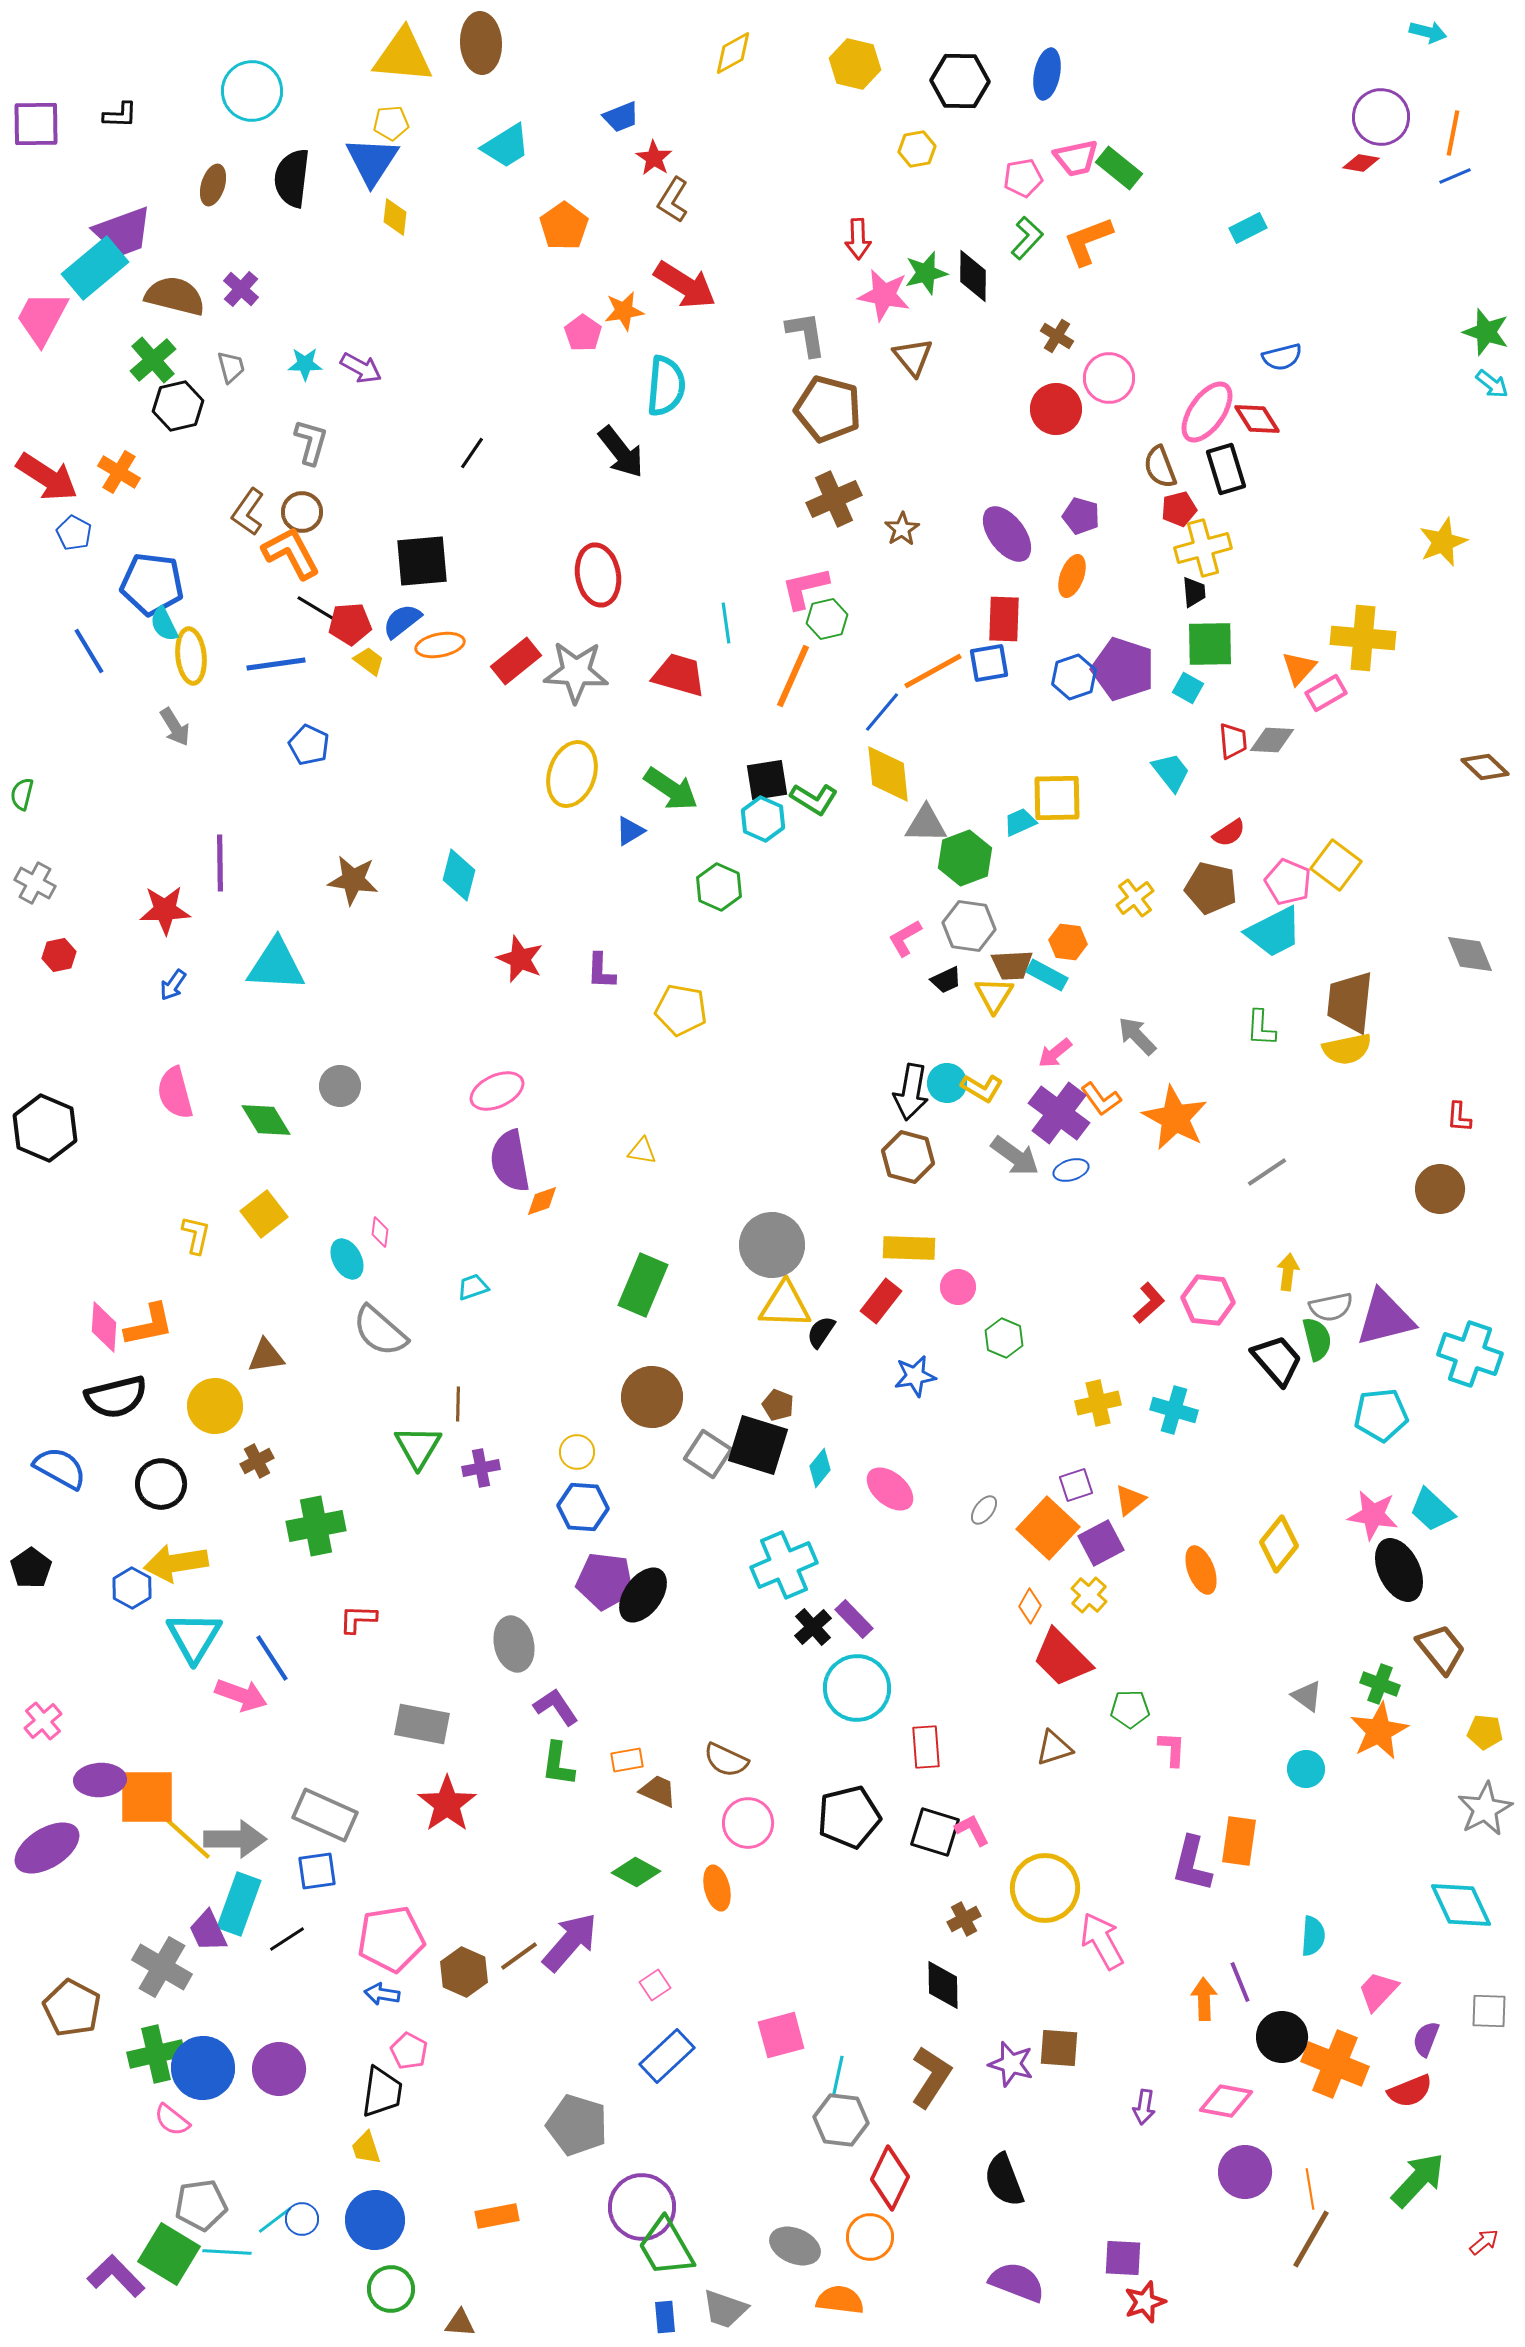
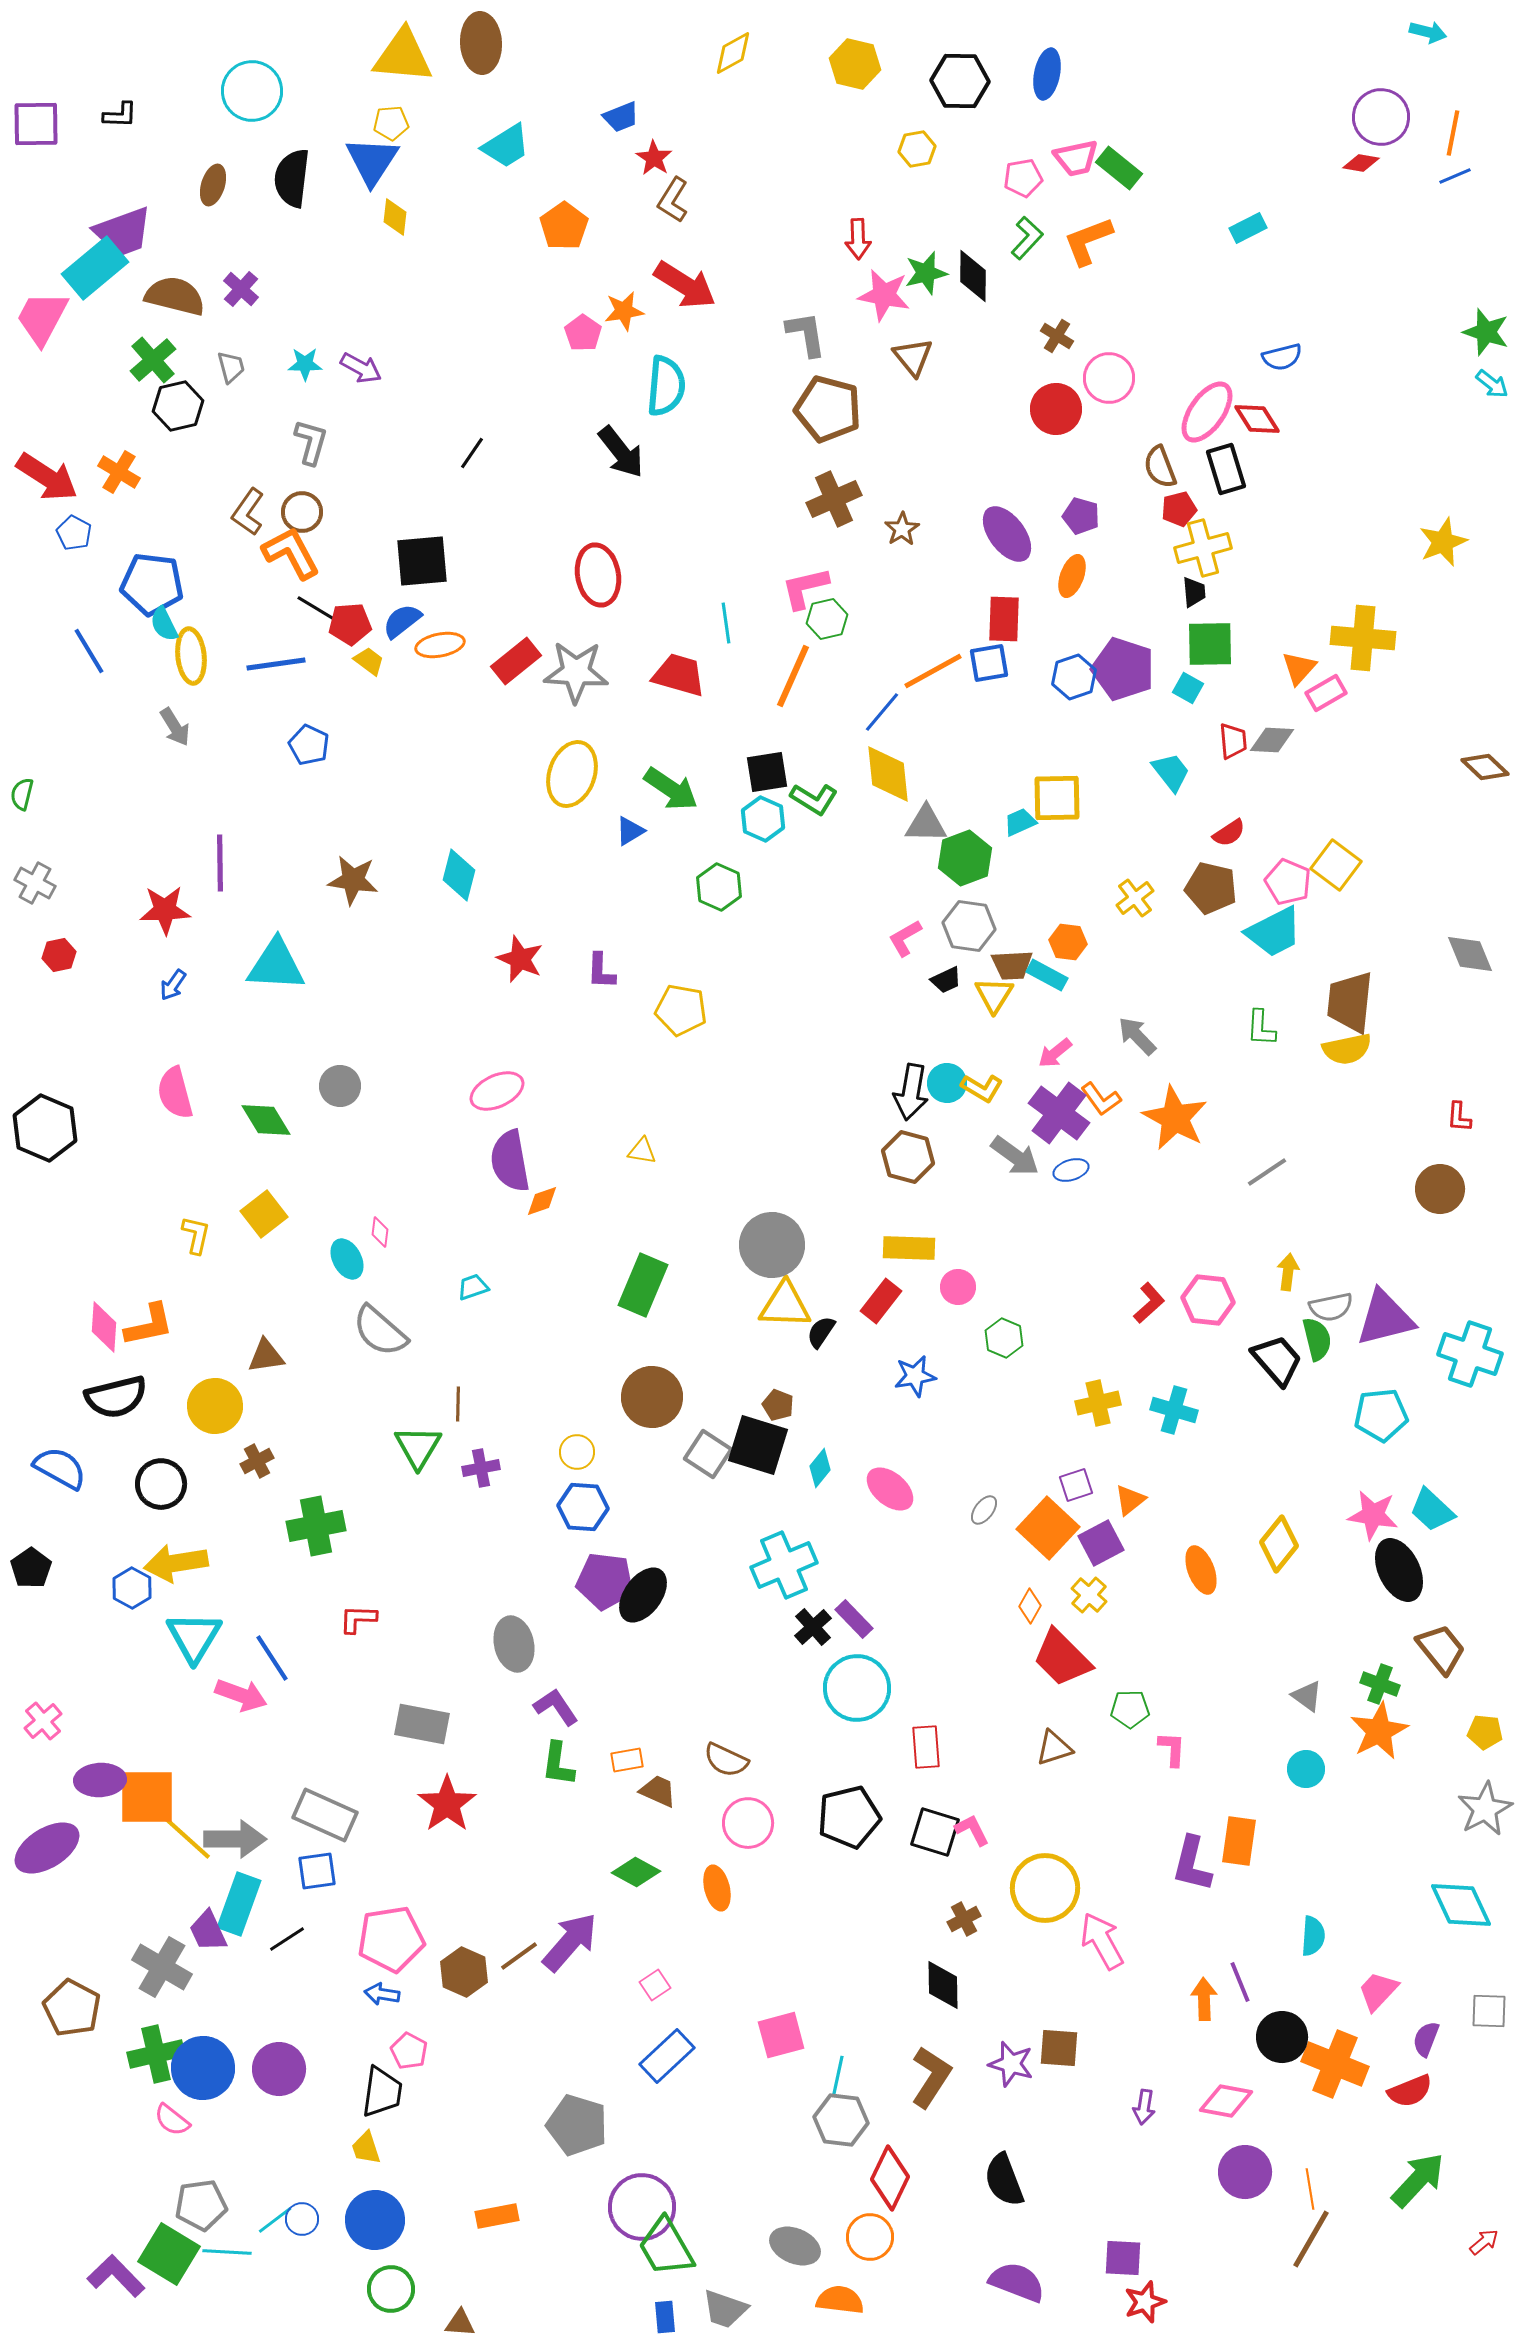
black square at (767, 780): moved 8 px up
